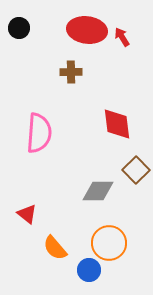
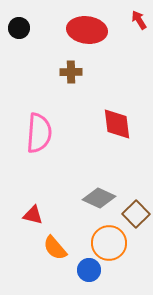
red arrow: moved 17 px right, 17 px up
brown square: moved 44 px down
gray diamond: moved 1 px right, 7 px down; rotated 24 degrees clockwise
red triangle: moved 6 px right, 1 px down; rotated 25 degrees counterclockwise
